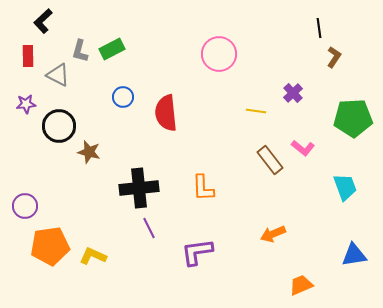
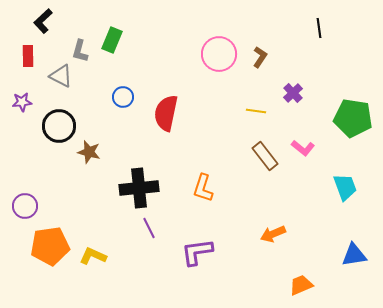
green rectangle: moved 9 px up; rotated 40 degrees counterclockwise
brown L-shape: moved 74 px left
gray triangle: moved 3 px right, 1 px down
purple star: moved 4 px left, 2 px up
red semicircle: rotated 18 degrees clockwise
green pentagon: rotated 12 degrees clockwise
brown rectangle: moved 5 px left, 4 px up
orange L-shape: rotated 20 degrees clockwise
